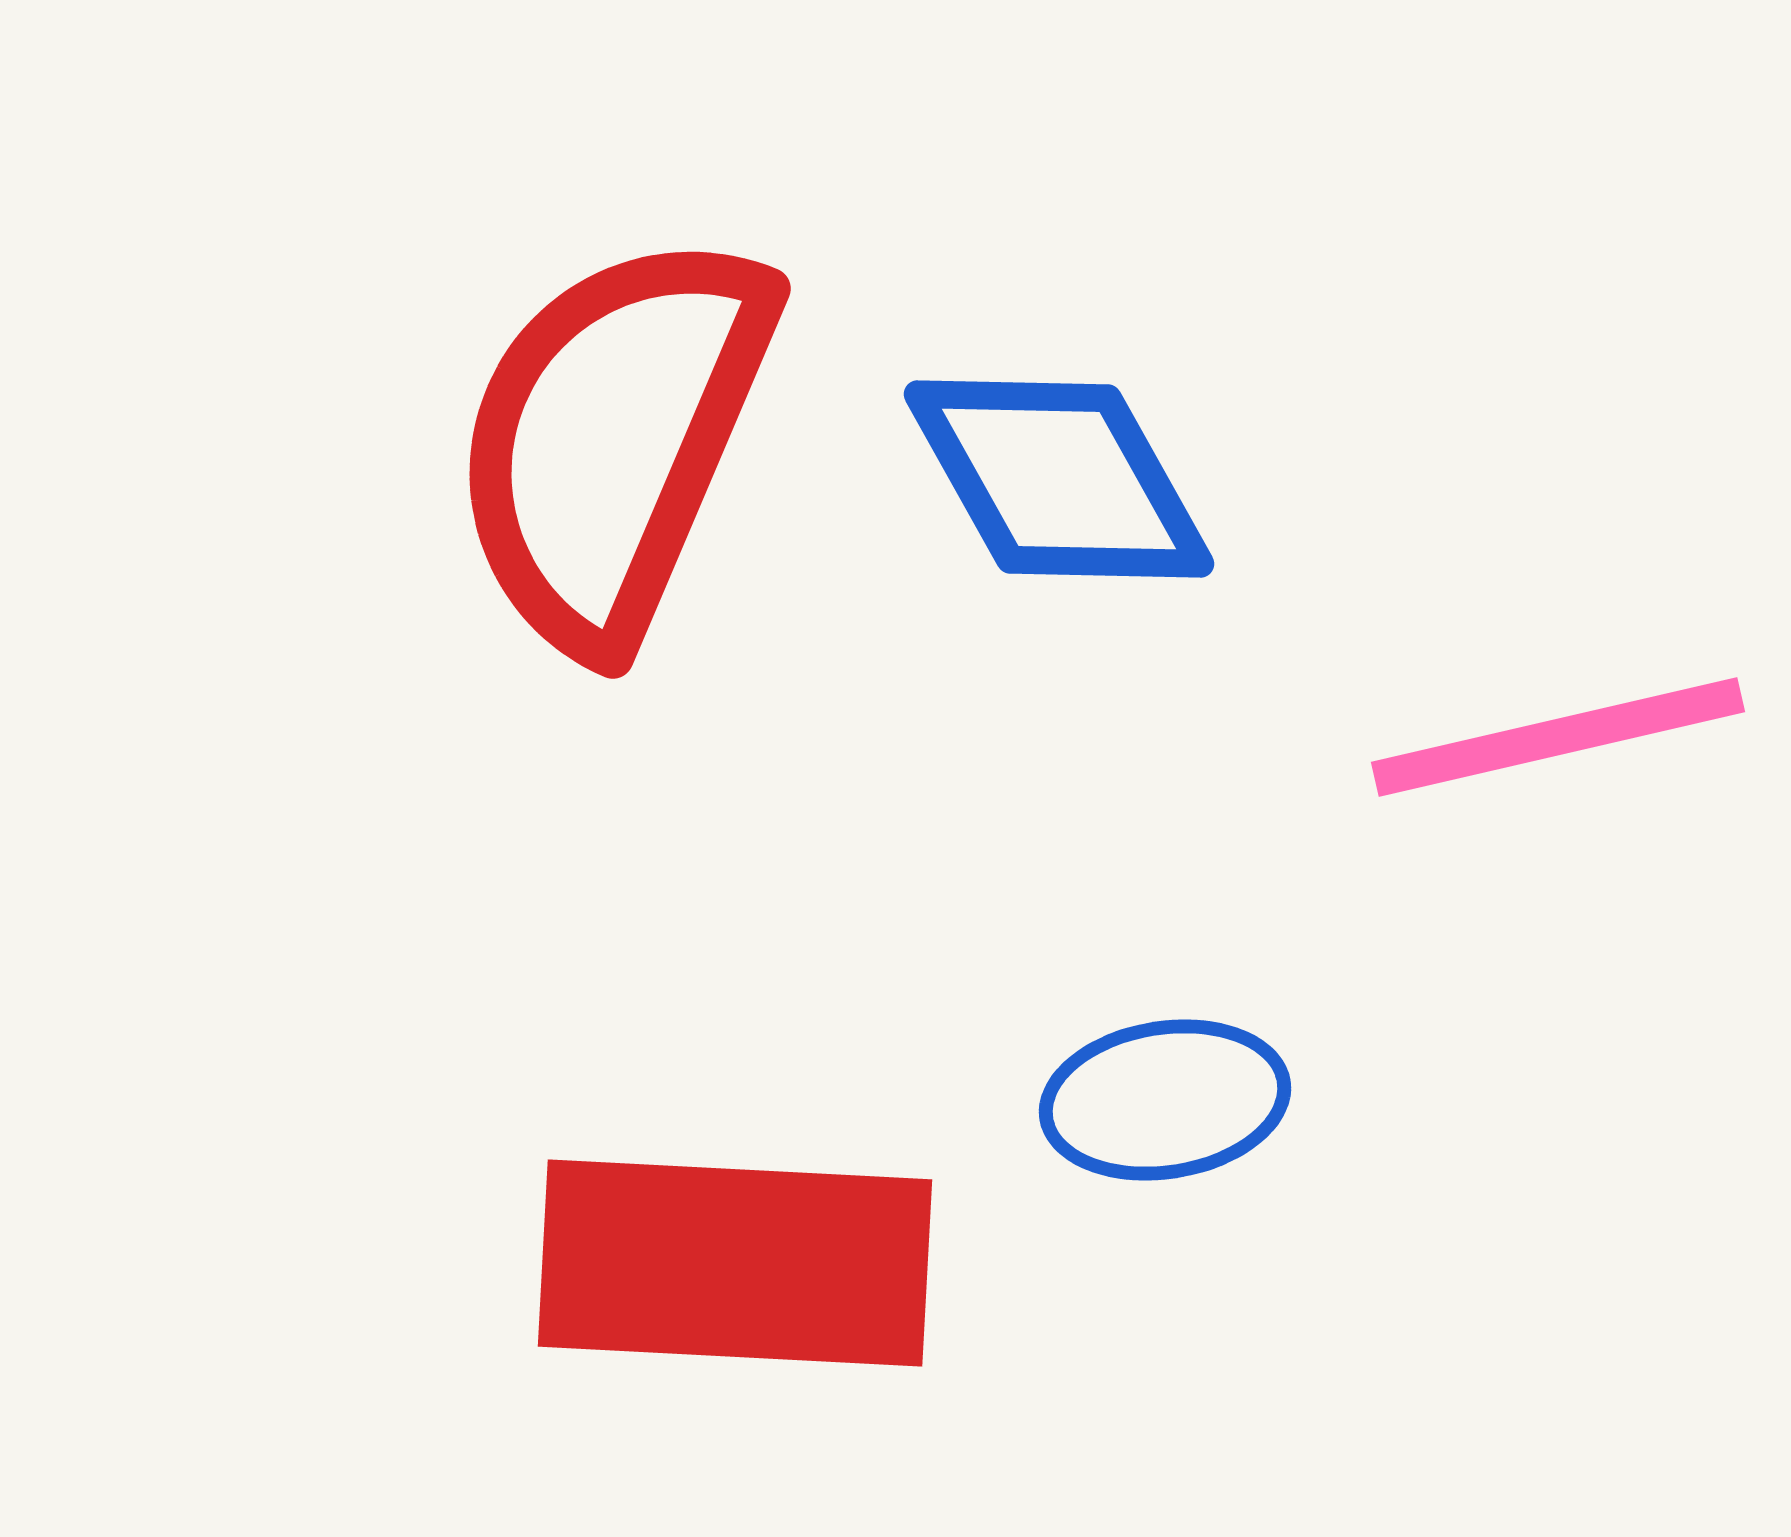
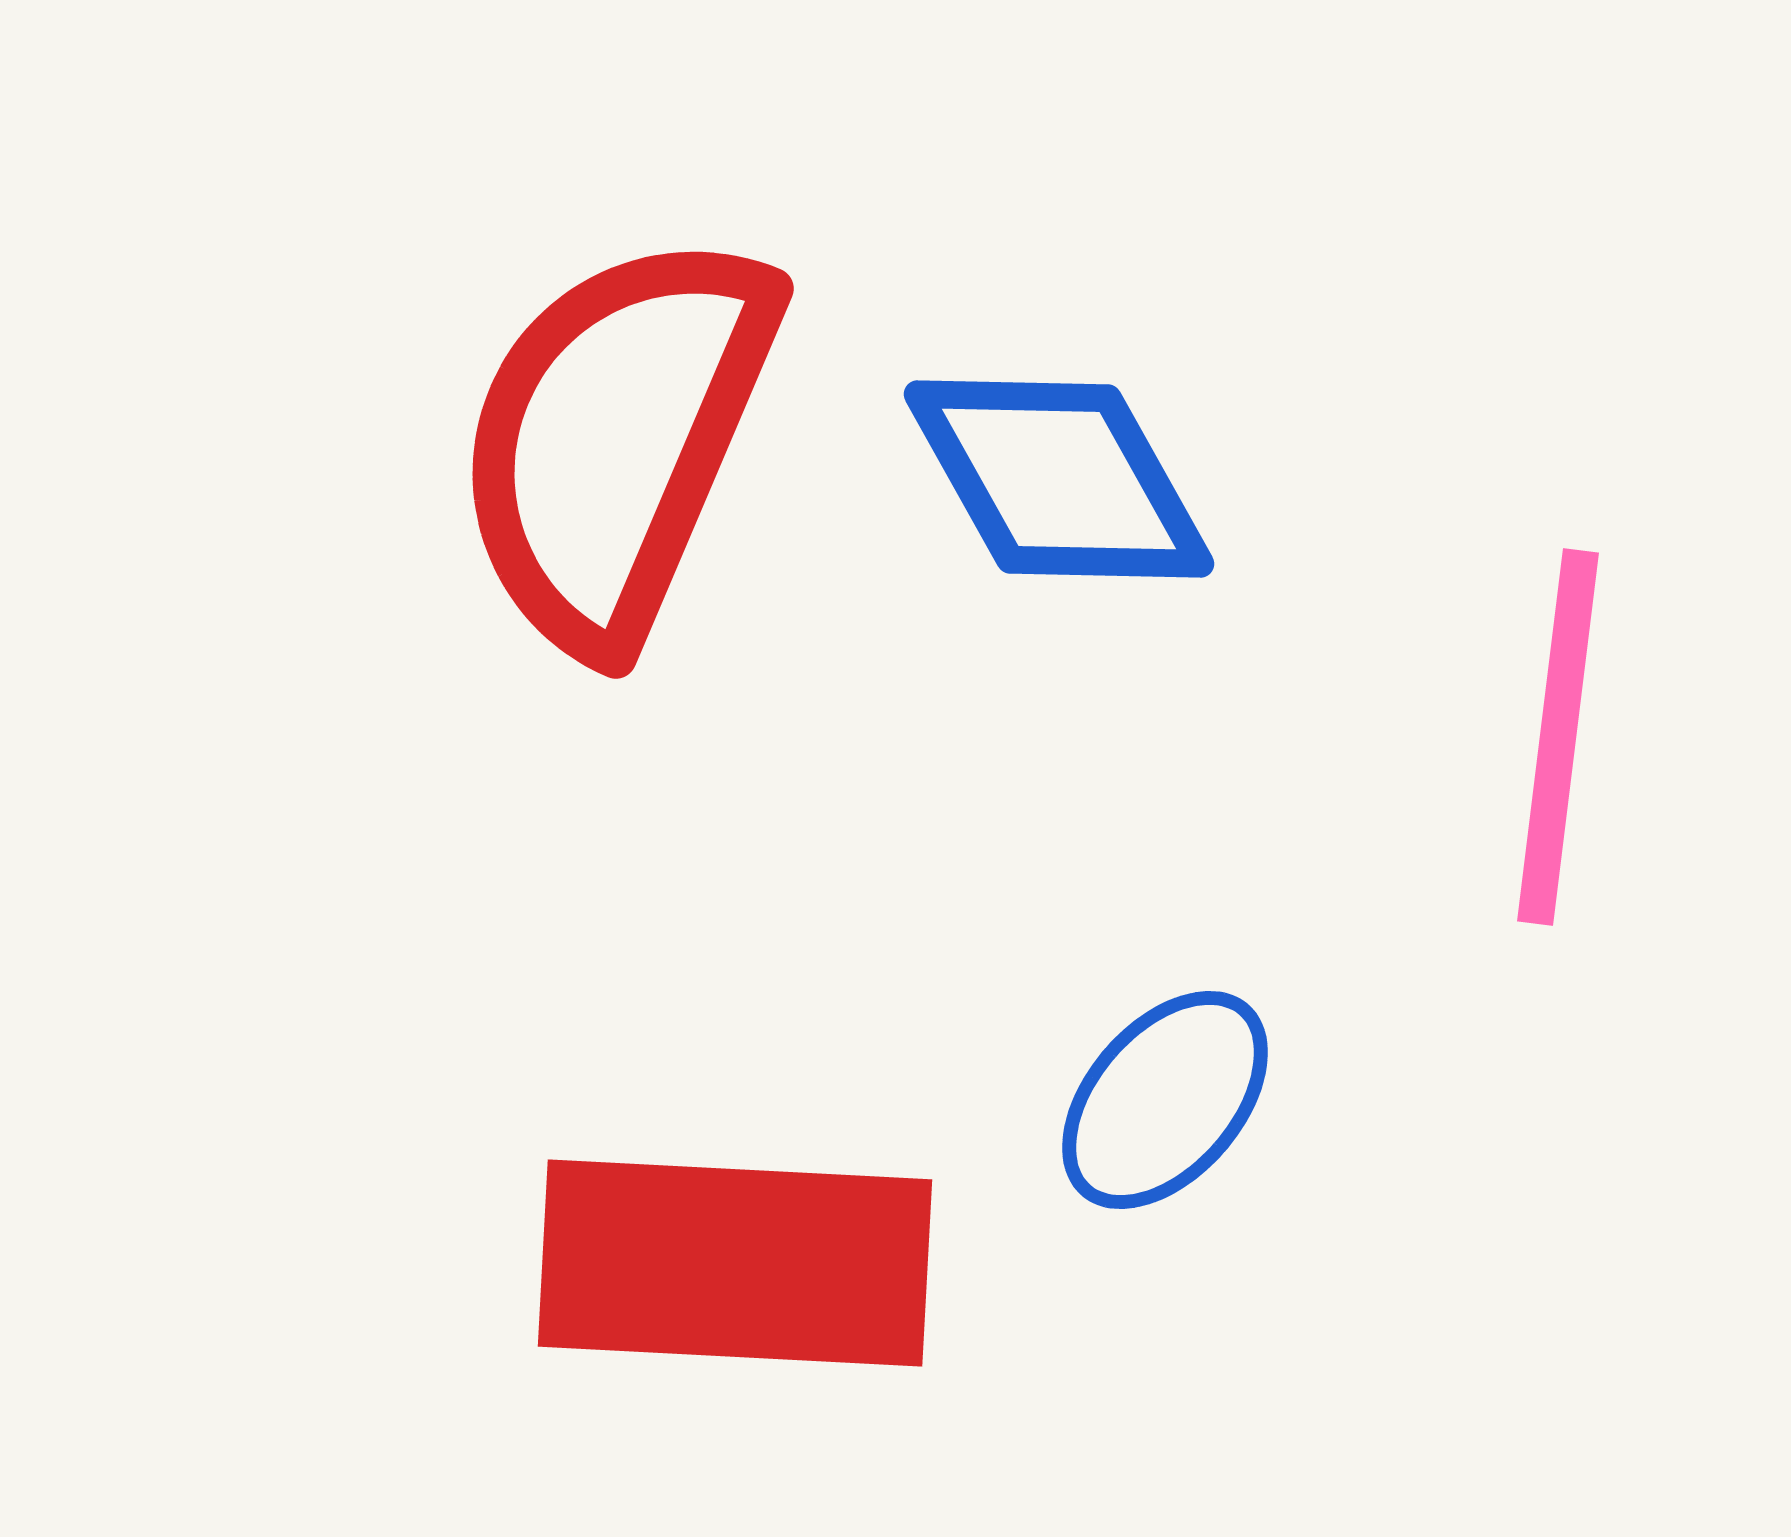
red semicircle: moved 3 px right
pink line: rotated 70 degrees counterclockwise
blue ellipse: rotated 40 degrees counterclockwise
